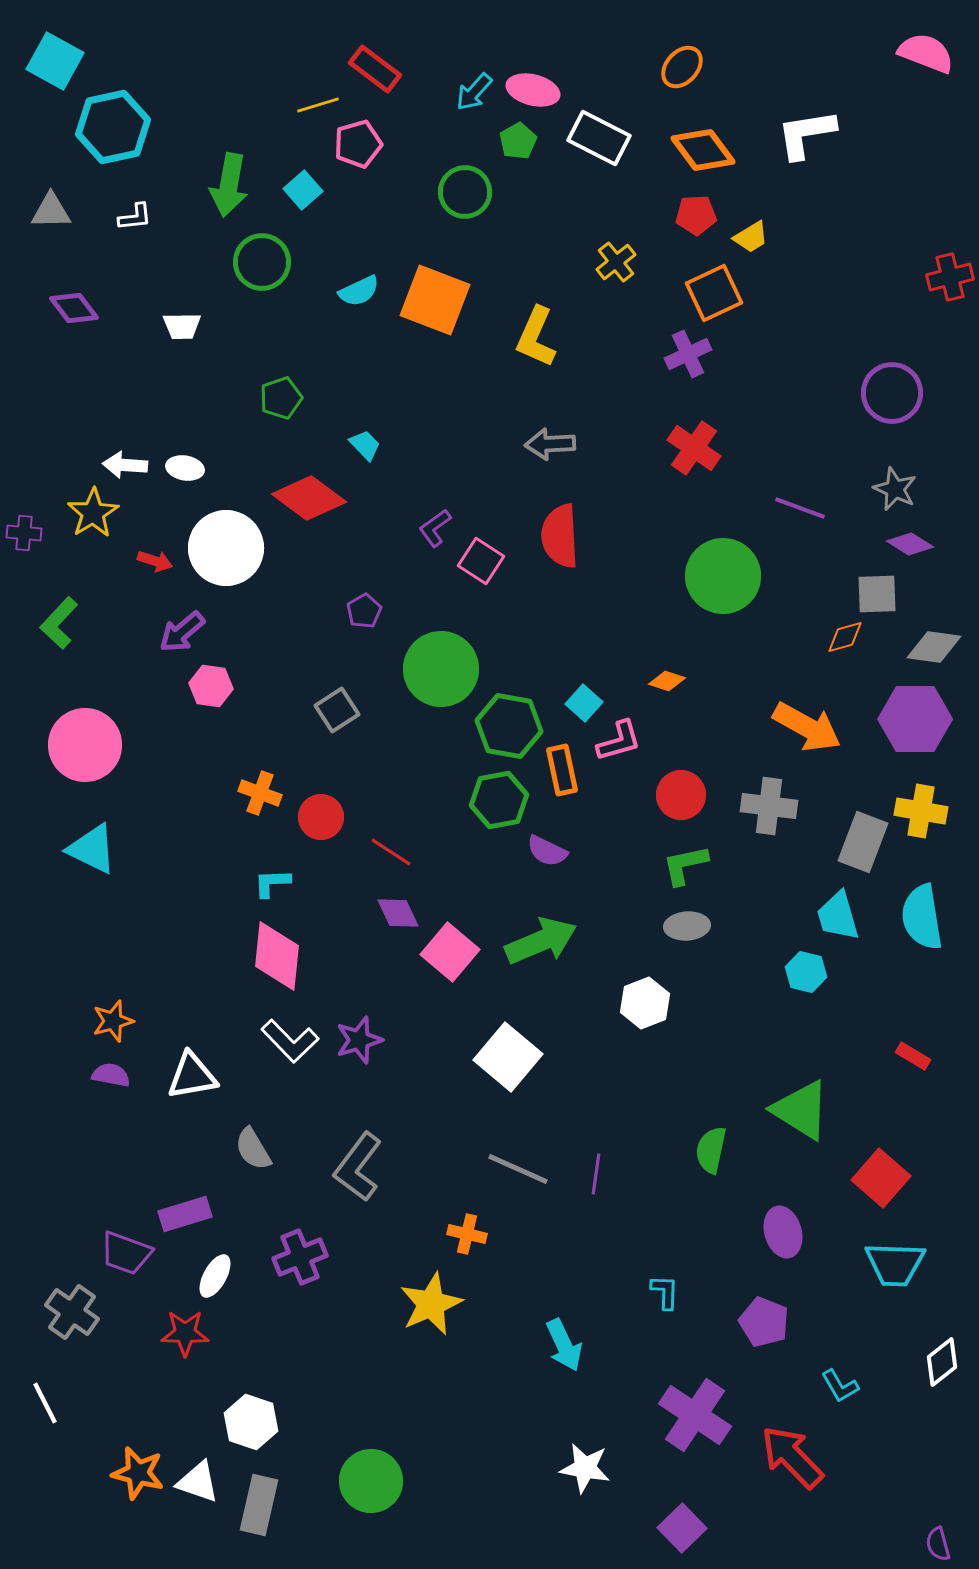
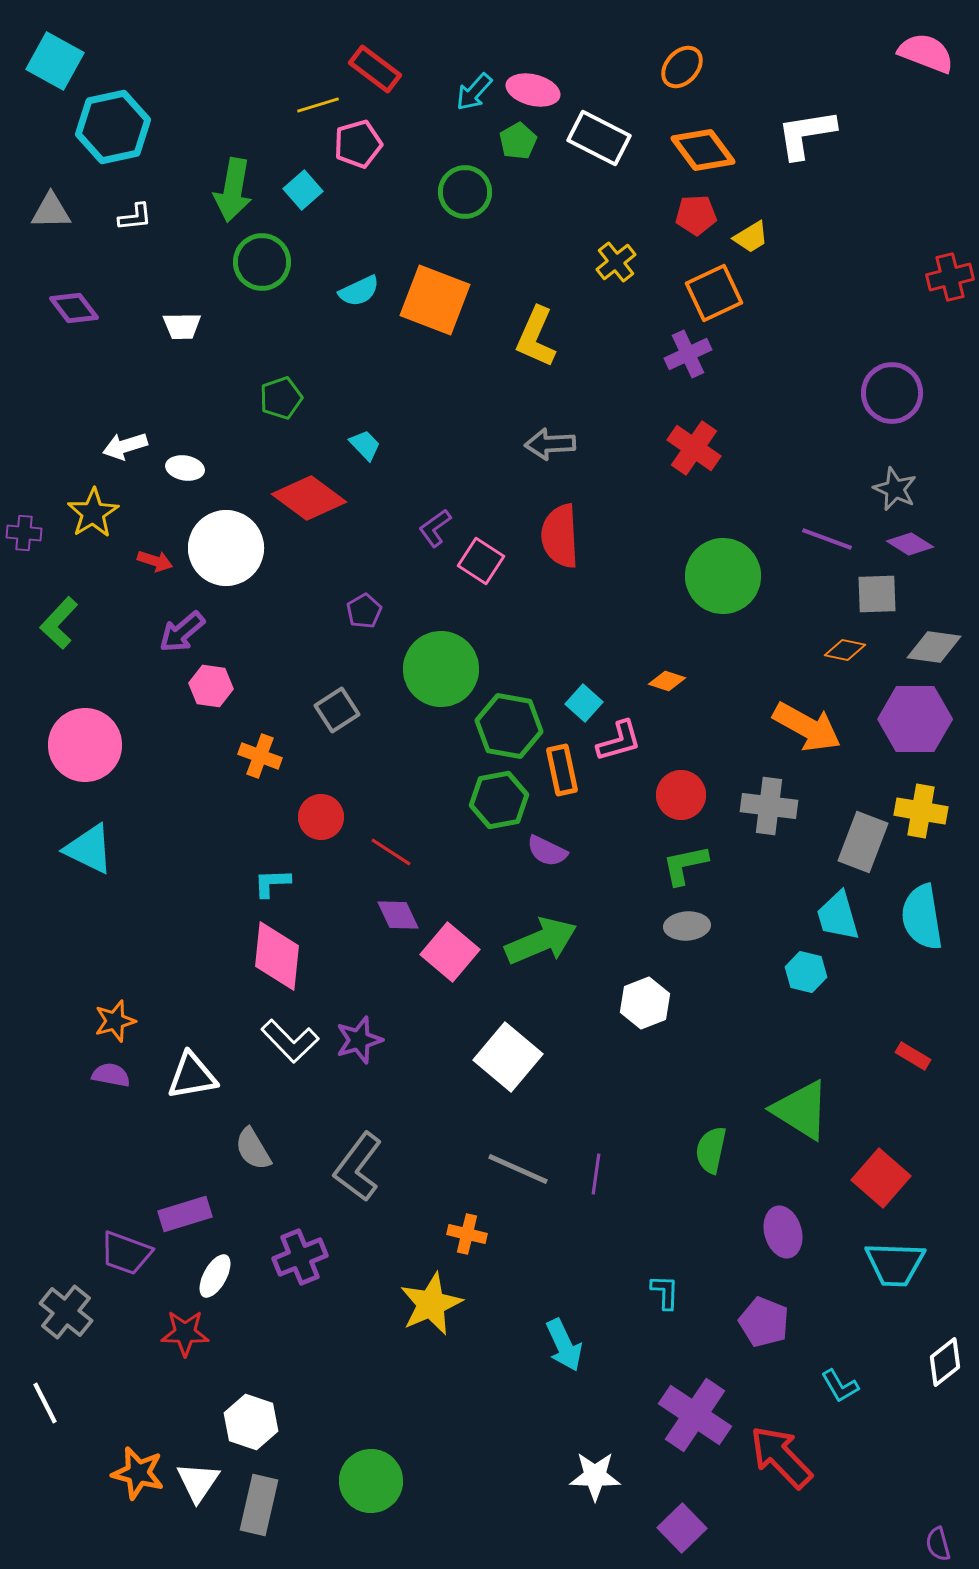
green arrow at (229, 185): moved 4 px right, 5 px down
white arrow at (125, 465): moved 19 px up; rotated 21 degrees counterclockwise
purple line at (800, 508): moved 27 px right, 31 px down
orange diamond at (845, 637): moved 13 px down; rotated 27 degrees clockwise
orange cross at (260, 793): moved 37 px up
cyan triangle at (92, 849): moved 3 px left
purple diamond at (398, 913): moved 2 px down
orange star at (113, 1021): moved 2 px right
gray cross at (72, 1312): moved 6 px left; rotated 4 degrees clockwise
white diamond at (942, 1362): moved 3 px right
red arrow at (792, 1457): moved 11 px left
white star at (585, 1468): moved 10 px right, 8 px down; rotated 9 degrees counterclockwise
white triangle at (198, 1482): rotated 45 degrees clockwise
